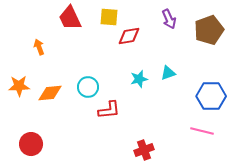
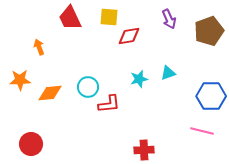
brown pentagon: moved 1 px down
orange star: moved 1 px right, 6 px up
red L-shape: moved 6 px up
red cross: rotated 18 degrees clockwise
